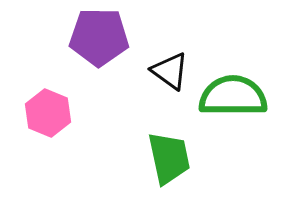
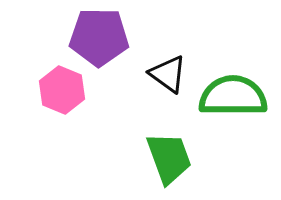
black triangle: moved 2 px left, 3 px down
pink hexagon: moved 14 px right, 23 px up
green trapezoid: rotated 8 degrees counterclockwise
